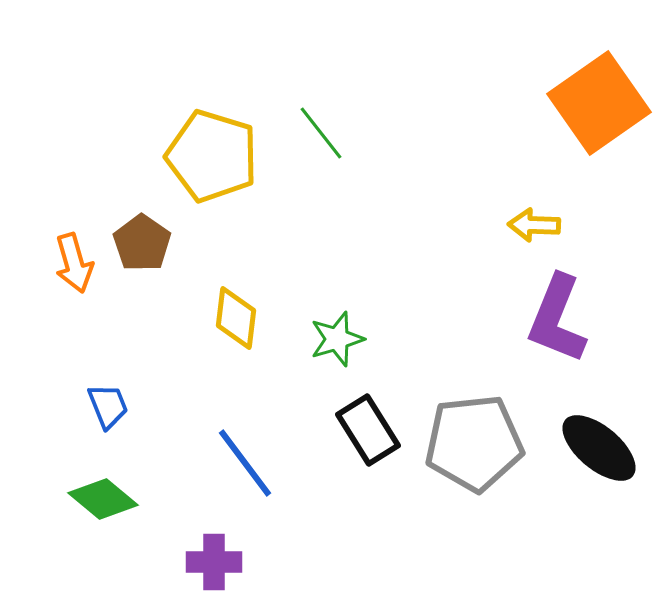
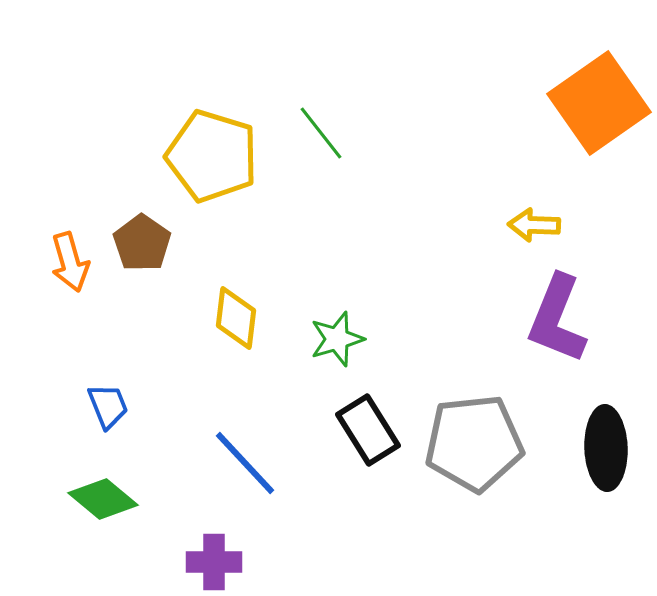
orange arrow: moved 4 px left, 1 px up
black ellipse: moved 7 px right; rotated 48 degrees clockwise
blue line: rotated 6 degrees counterclockwise
